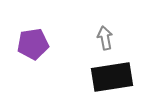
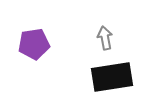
purple pentagon: moved 1 px right
